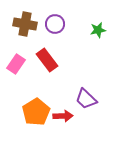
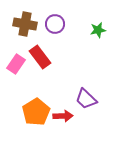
red rectangle: moved 7 px left, 3 px up
